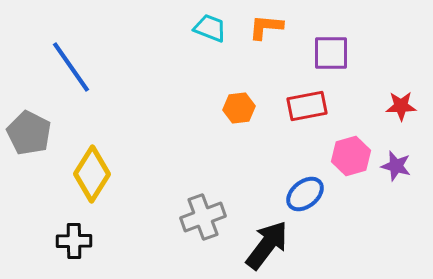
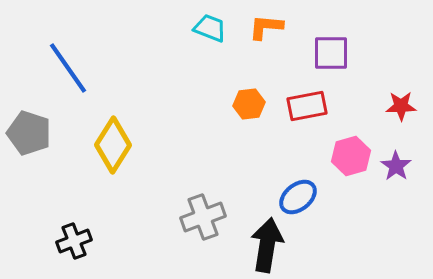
blue line: moved 3 px left, 1 px down
orange hexagon: moved 10 px right, 4 px up
gray pentagon: rotated 9 degrees counterclockwise
purple star: rotated 20 degrees clockwise
yellow diamond: moved 21 px right, 29 px up
blue ellipse: moved 7 px left, 3 px down
black cross: rotated 20 degrees counterclockwise
black arrow: rotated 28 degrees counterclockwise
